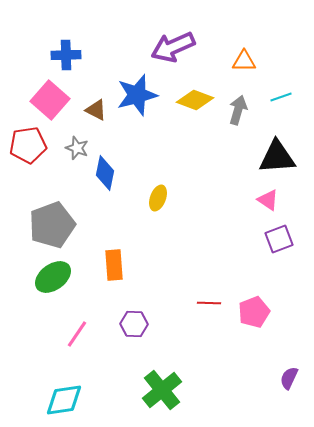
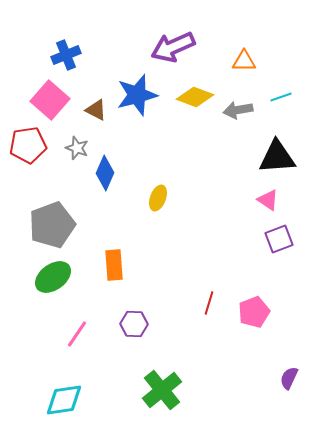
blue cross: rotated 20 degrees counterclockwise
yellow diamond: moved 3 px up
gray arrow: rotated 116 degrees counterclockwise
blue diamond: rotated 12 degrees clockwise
red line: rotated 75 degrees counterclockwise
